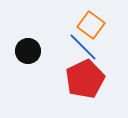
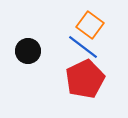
orange square: moved 1 px left
blue line: rotated 8 degrees counterclockwise
